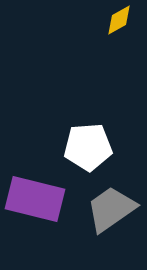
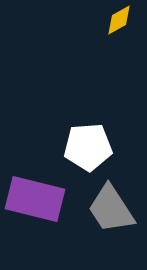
gray trapezoid: rotated 88 degrees counterclockwise
